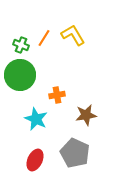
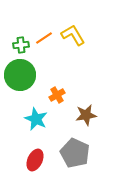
orange line: rotated 24 degrees clockwise
green cross: rotated 28 degrees counterclockwise
orange cross: rotated 21 degrees counterclockwise
